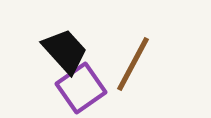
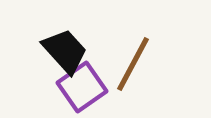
purple square: moved 1 px right, 1 px up
